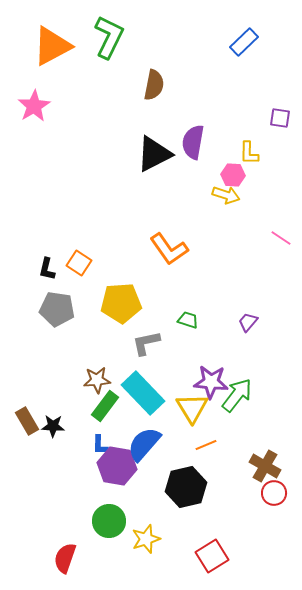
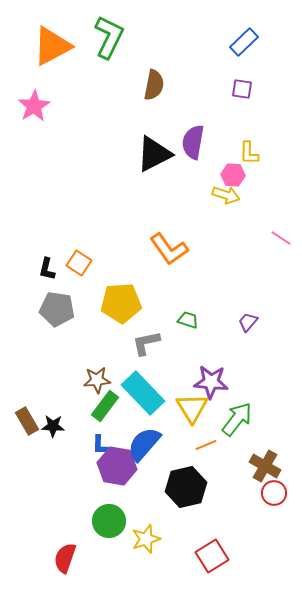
purple square: moved 38 px left, 29 px up
green arrow: moved 24 px down
